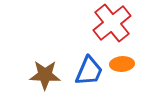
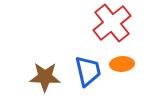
blue trapezoid: moved 1 px left; rotated 36 degrees counterclockwise
brown star: moved 2 px down
